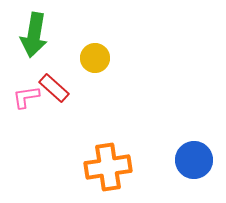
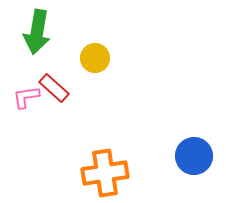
green arrow: moved 3 px right, 3 px up
blue circle: moved 4 px up
orange cross: moved 3 px left, 6 px down
